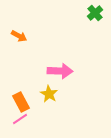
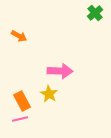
orange rectangle: moved 1 px right, 1 px up
pink line: rotated 21 degrees clockwise
